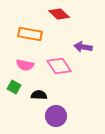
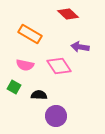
red diamond: moved 9 px right
orange rectangle: rotated 20 degrees clockwise
purple arrow: moved 3 px left
